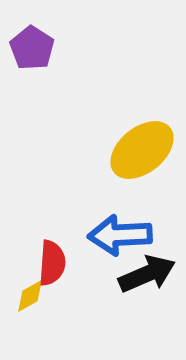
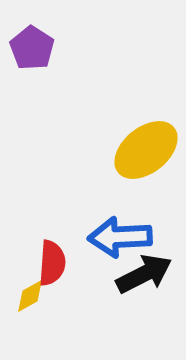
yellow ellipse: moved 4 px right
blue arrow: moved 2 px down
black arrow: moved 3 px left; rotated 4 degrees counterclockwise
